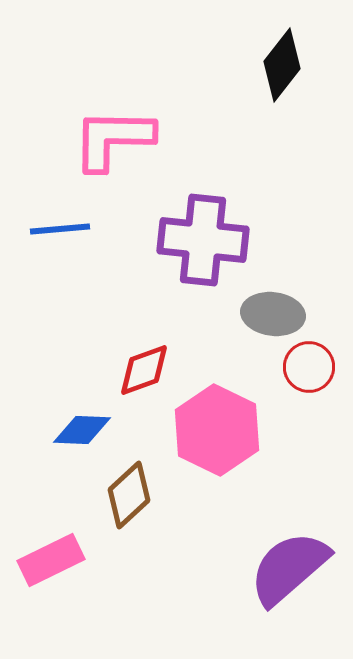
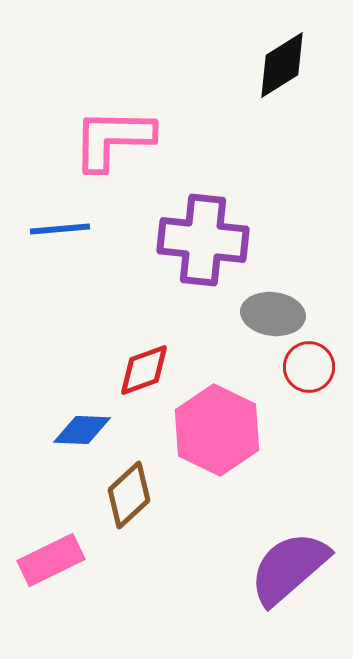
black diamond: rotated 20 degrees clockwise
